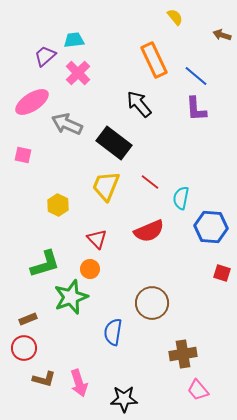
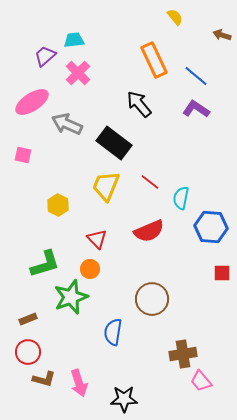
purple L-shape: rotated 128 degrees clockwise
red square: rotated 18 degrees counterclockwise
brown circle: moved 4 px up
red circle: moved 4 px right, 4 px down
pink trapezoid: moved 3 px right, 9 px up
